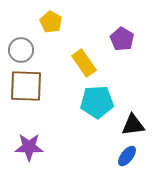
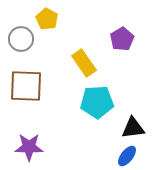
yellow pentagon: moved 4 px left, 3 px up
purple pentagon: rotated 10 degrees clockwise
gray circle: moved 11 px up
black triangle: moved 3 px down
